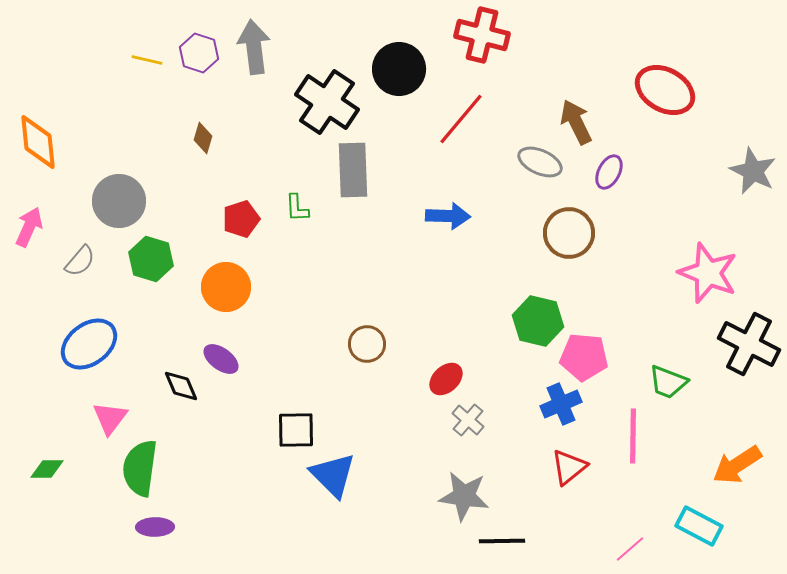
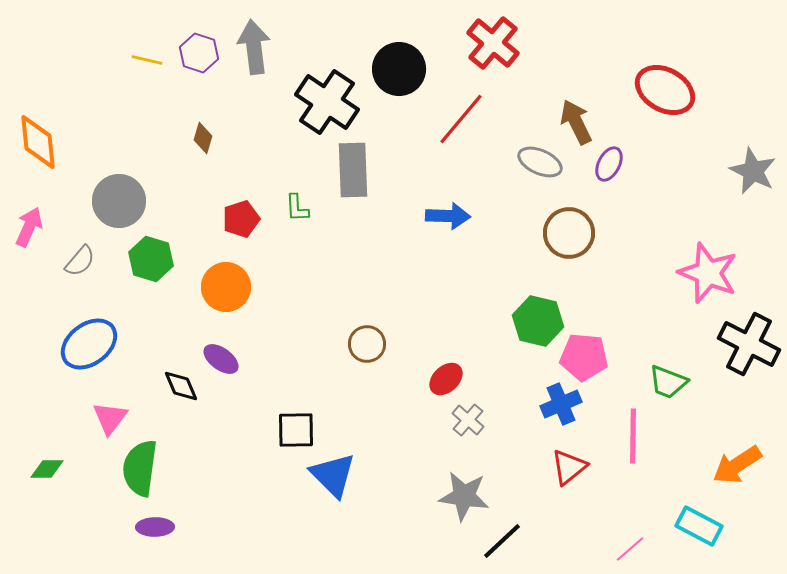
red cross at (482, 35): moved 11 px right, 8 px down; rotated 26 degrees clockwise
purple ellipse at (609, 172): moved 8 px up
black line at (502, 541): rotated 42 degrees counterclockwise
